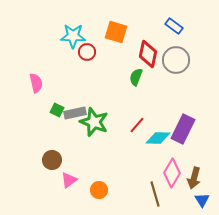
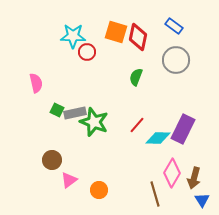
red diamond: moved 10 px left, 17 px up
